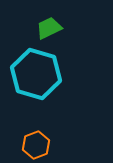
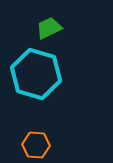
orange hexagon: rotated 24 degrees clockwise
